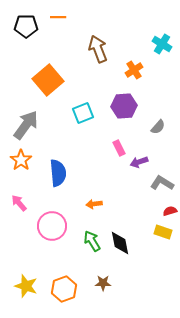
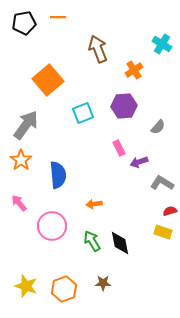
black pentagon: moved 2 px left, 3 px up; rotated 10 degrees counterclockwise
blue semicircle: moved 2 px down
